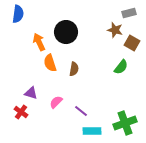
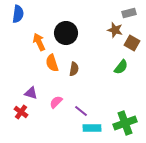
black circle: moved 1 px down
orange semicircle: moved 2 px right
cyan rectangle: moved 3 px up
